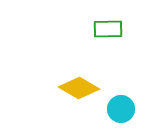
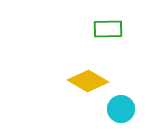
yellow diamond: moved 9 px right, 7 px up
